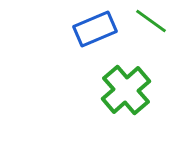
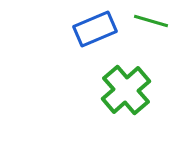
green line: rotated 20 degrees counterclockwise
